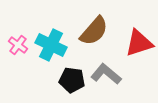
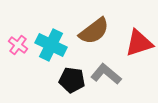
brown semicircle: rotated 12 degrees clockwise
